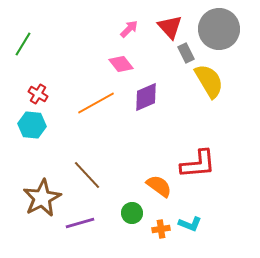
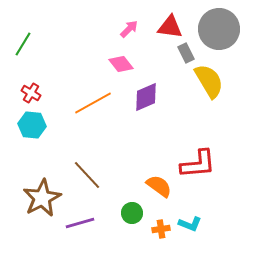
red triangle: rotated 40 degrees counterclockwise
red cross: moved 7 px left, 1 px up
orange line: moved 3 px left
